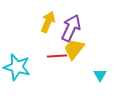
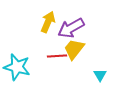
purple arrow: rotated 144 degrees counterclockwise
